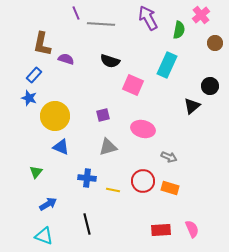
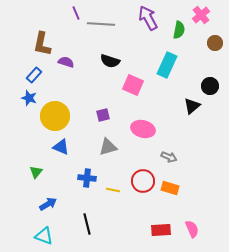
purple semicircle: moved 3 px down
